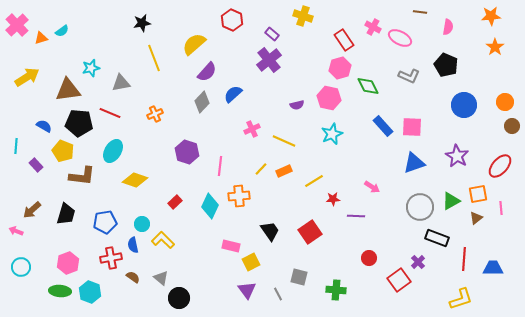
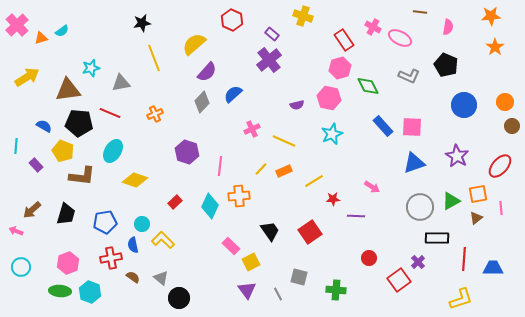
black rectangle at (437, 238): rotated 20 degrees counterclockwise
pink rectangle at (231, 246): rotated 30 degrees clockwise
